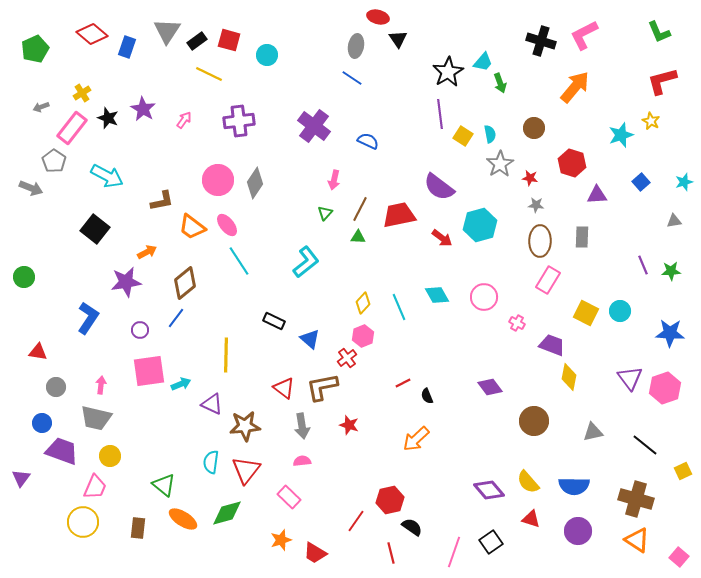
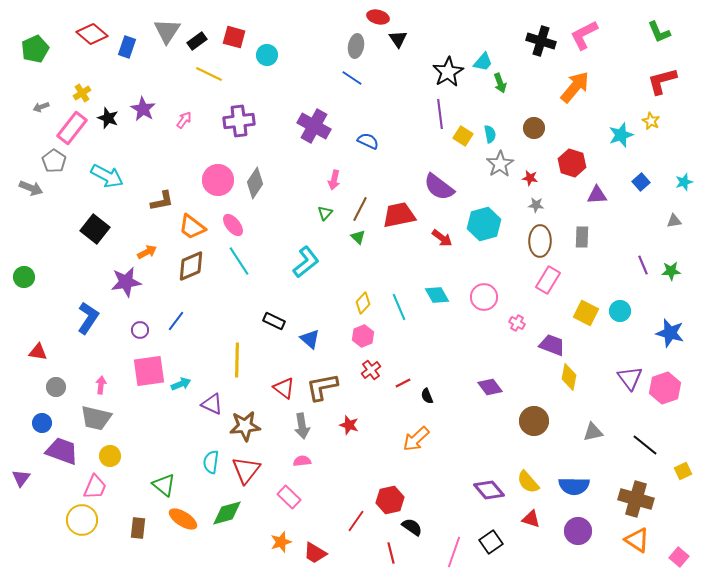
red square at (229, 40): moved 5 px right, 3 px up
purple cross at (314, 126): rotated 8 degrees counterclockwise
pink ellipse at (227, 225): moved 6 px right
cyan hexagon at (480, 225): moved 4 px right, 1 px up
green triangle at (358, 237): rotated 42 degrees clockwise
brown diamond at (185, 283): moved 6 px right, 17 px up; rotated 16 degrees clockwise
blue line at (176, 318): moved 3 px down
blue star at (670, 333): rotated 12 degrees clockwise
yellow line at (226, 355): moved 11 px right, 5 px down
red cross at (347, 358): moved 24 px right, 12 px down
yellow circle at (83, 522): moved 1 px left, 2 px up
orange star at (281, 540): moved 2 px down
